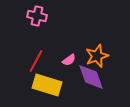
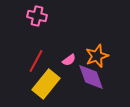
yellow rectangle: moved 1 px left, 1 px up; rotated 68 degrees counterclockwise
